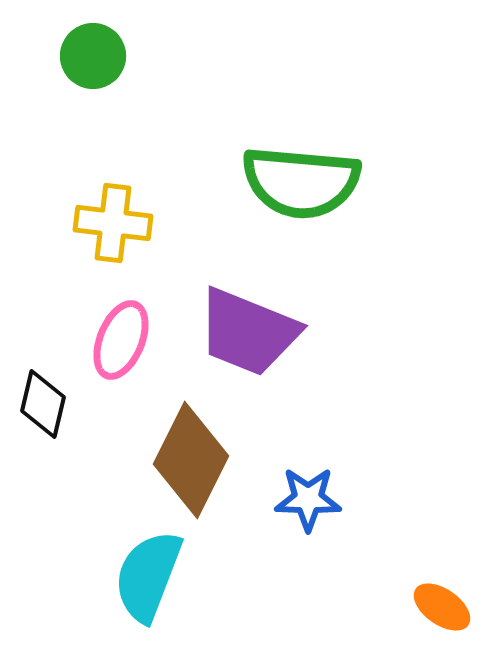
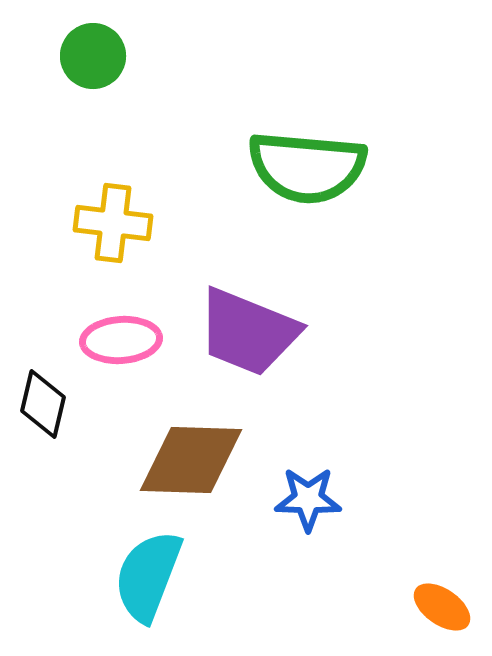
green semicircle: moved 6 px right, 15 px up
pink ellipse: rotated 64 degrees clockwise
brown diamond: rotated 65 degrees clockwise
